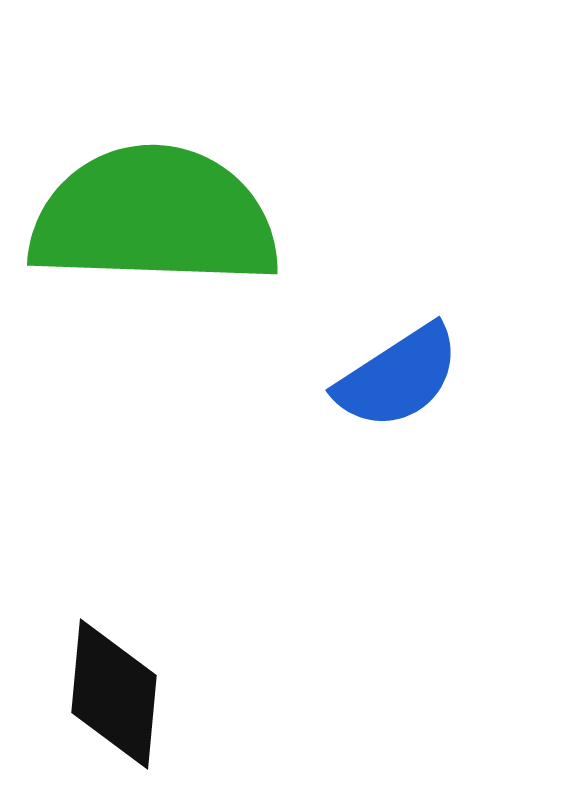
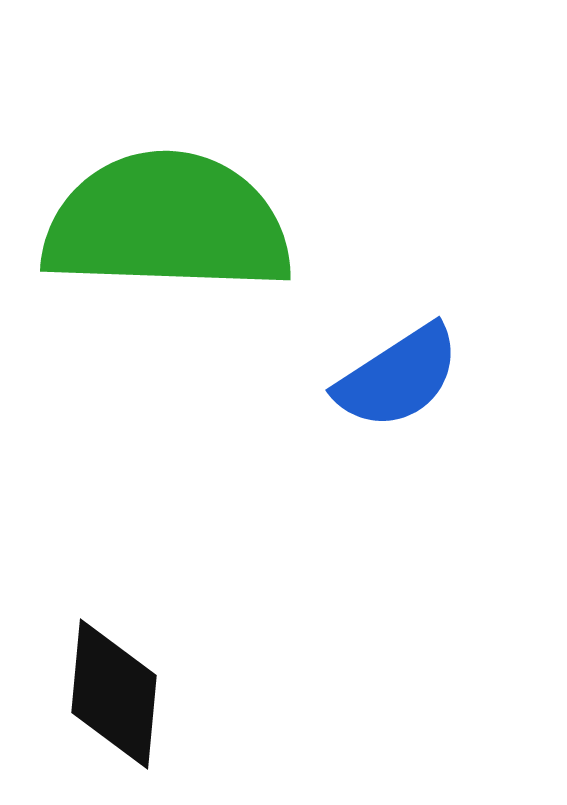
green semicircle: moved 13 px right, 6 px down
